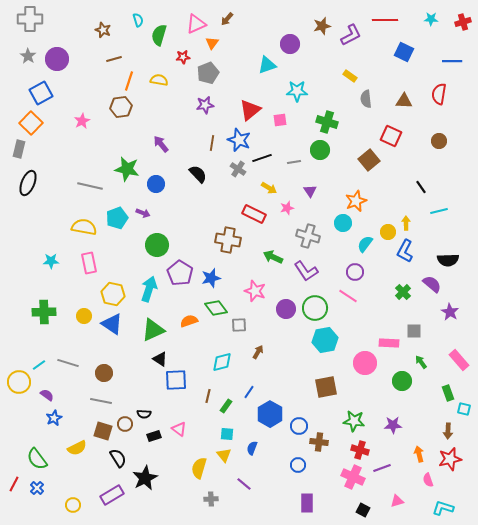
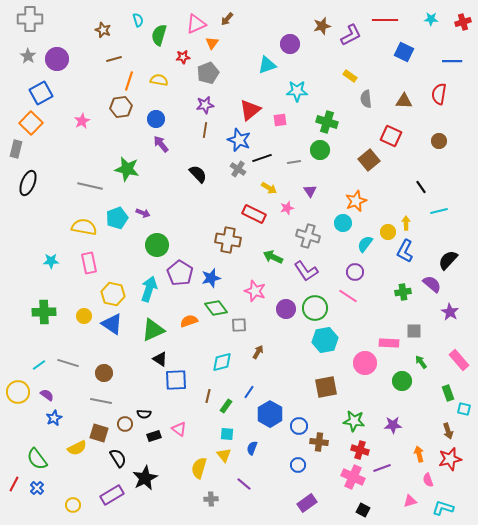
brown line at (212, 143): moved 7 px left, 13 px up
gray rectangle at (19, 149): moved 3 px left
blue circle at (156, 184): moved 65 px up
black semicircle at (448, 260): rotated 135 degrees clockwise
green cross at (403, 292): rotated 35 degrees clockwise
yellow circle at (19, 382): moved 1 px left, 10 px down
brown square at (103, 431): moved 4 px left, 2 px down
brown arrow at (448, 431): rotated 21 degrees counterclockwise
pink triangle at (397, 501): moved 13 px right
purple rectangle at (307, 503): rotated 54 degrees clockwise
